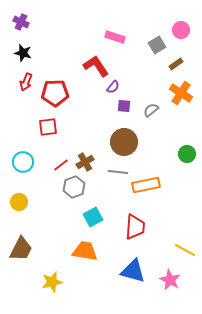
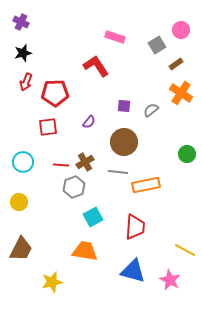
black star: rotated 30 degrees counterclockwise
purple semicircle: moved 24 px left, 35 px down
red line: rotated 42 degrees clockwise
